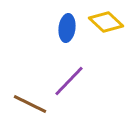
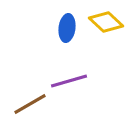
purple line: rotated 30 degrees clockwise
brown line: rotated 56 degrees counterclockwise
